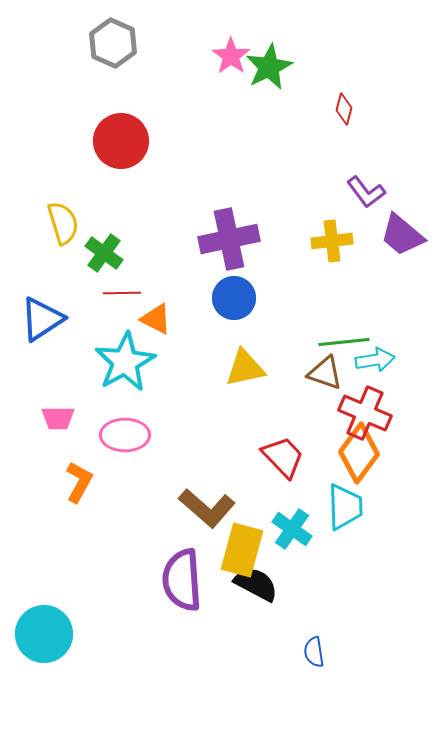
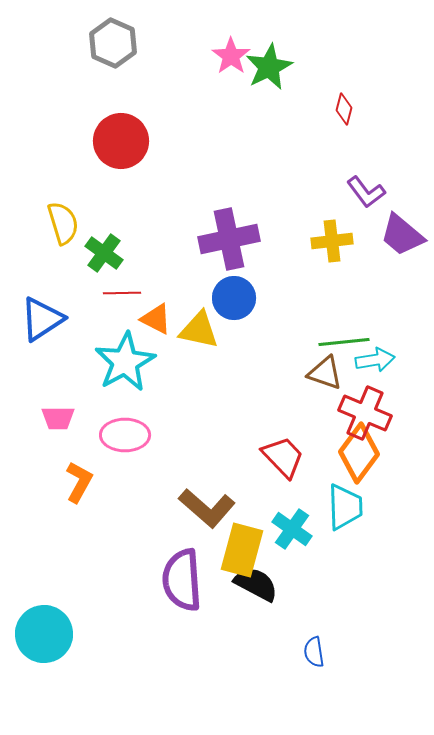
yellow triangle: moved 46 px left, 38 px up; rotated 24 degrees clockwise
